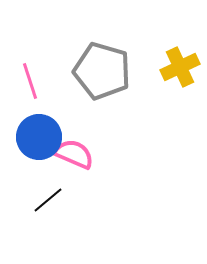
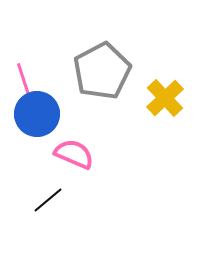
yellow cross: moved 15 px left, 31 px down; rotated 18 degrees counterclockwise
gray pentagon: rotated 28 degrees clockwise
pink line: moved 6 px left
blue circle: moved 2 px left, 23 px up
